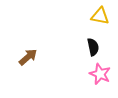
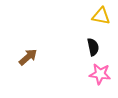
yellow triangle: moved 1 px right
pink star: rotated 15 degrees counterclockwise
